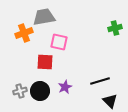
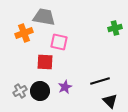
gray trapezoid: rotated 20 degrees clockwise
gray cross: rotated 16 degrees counterclockwise
